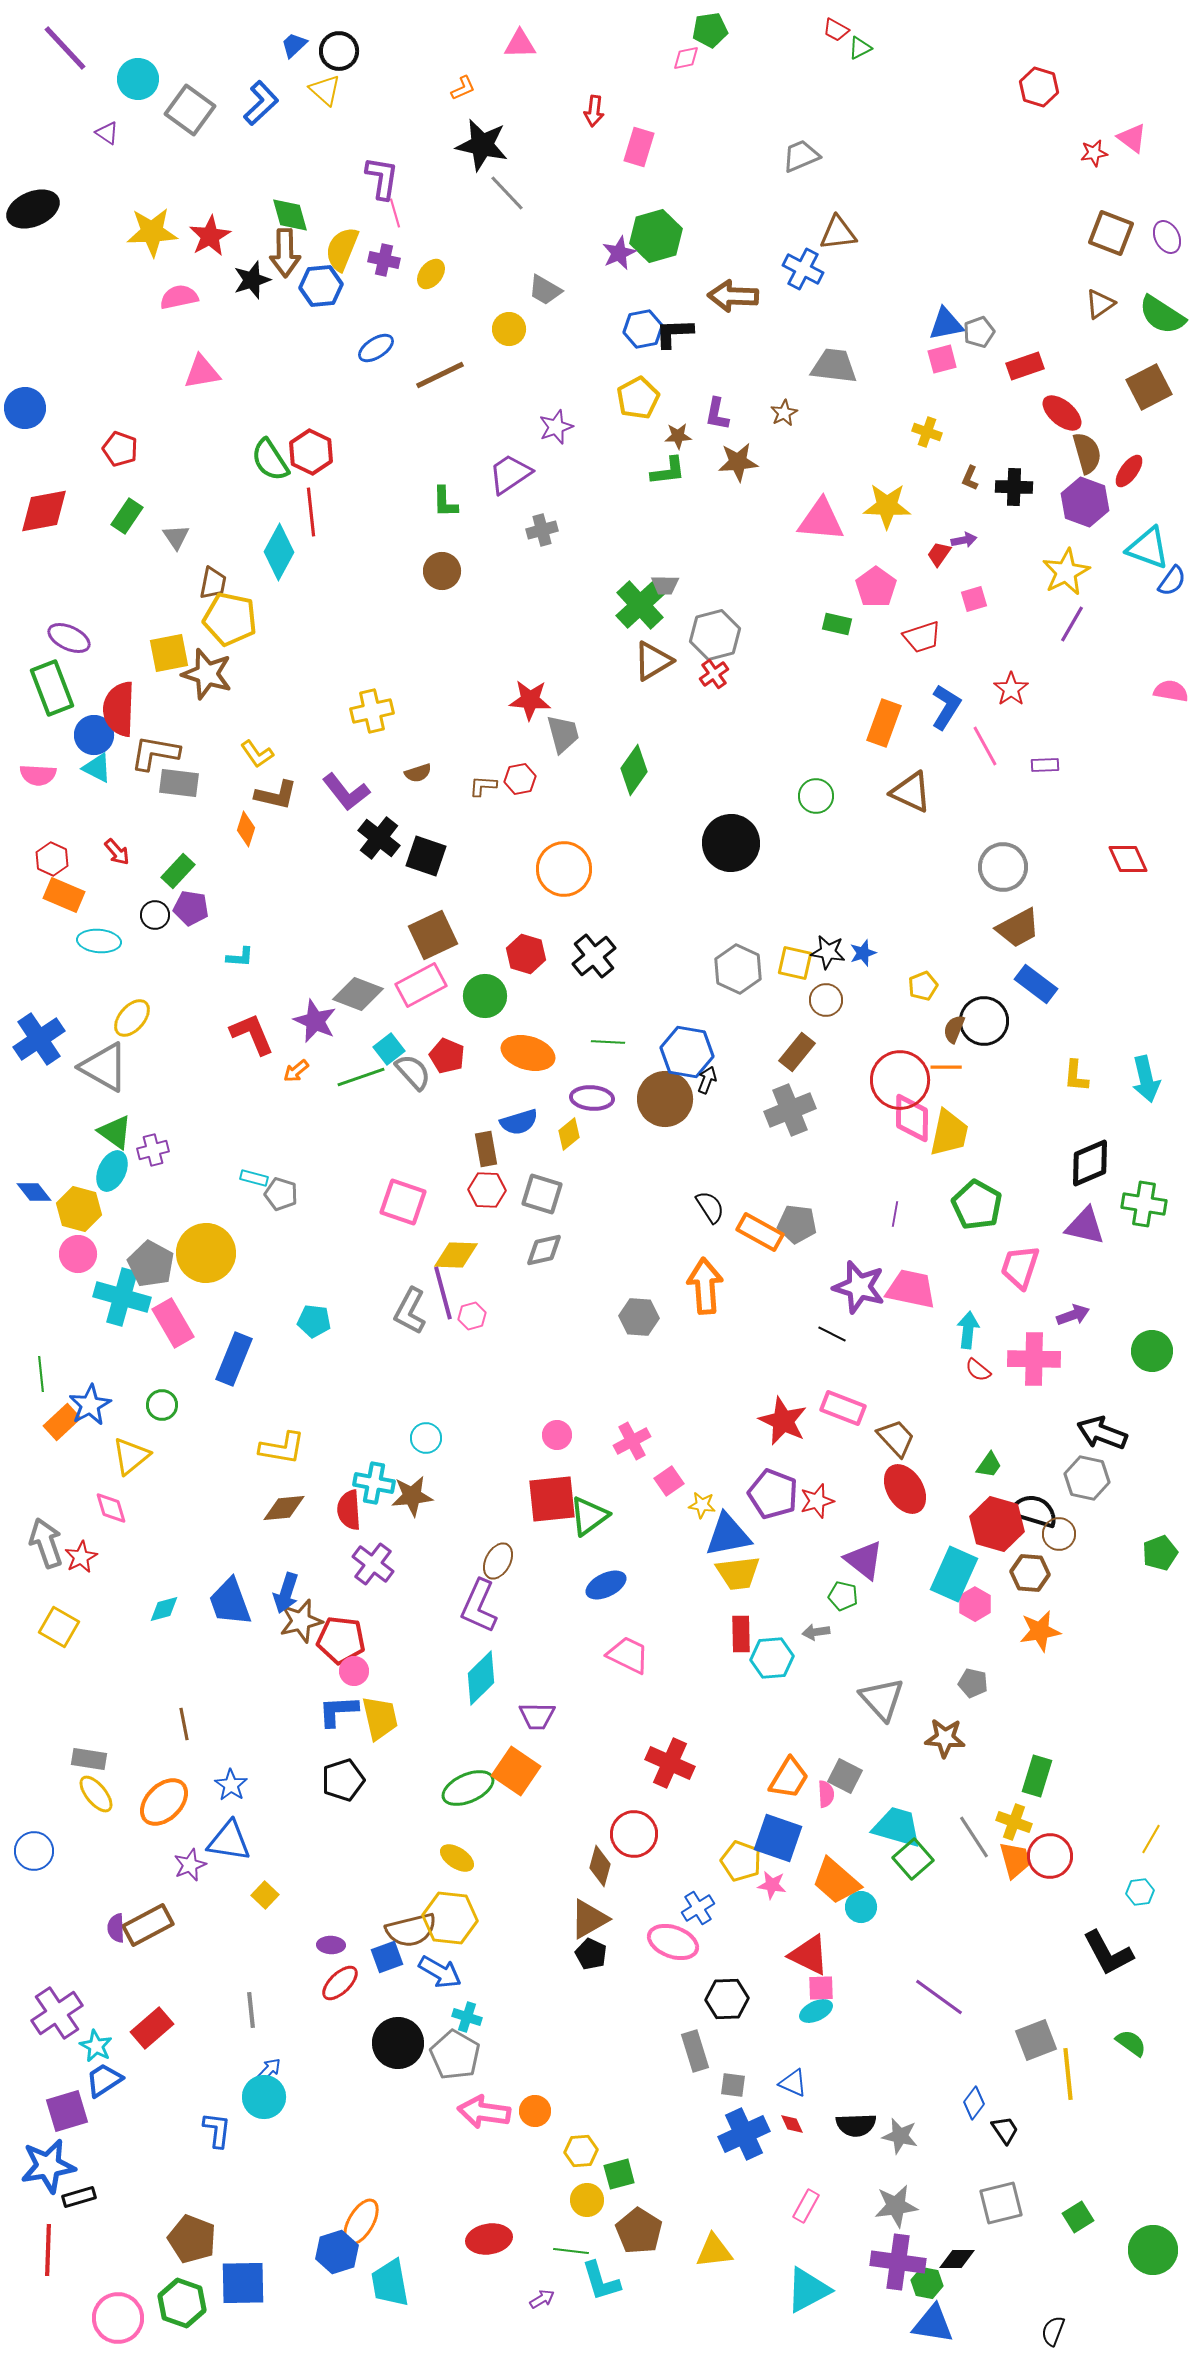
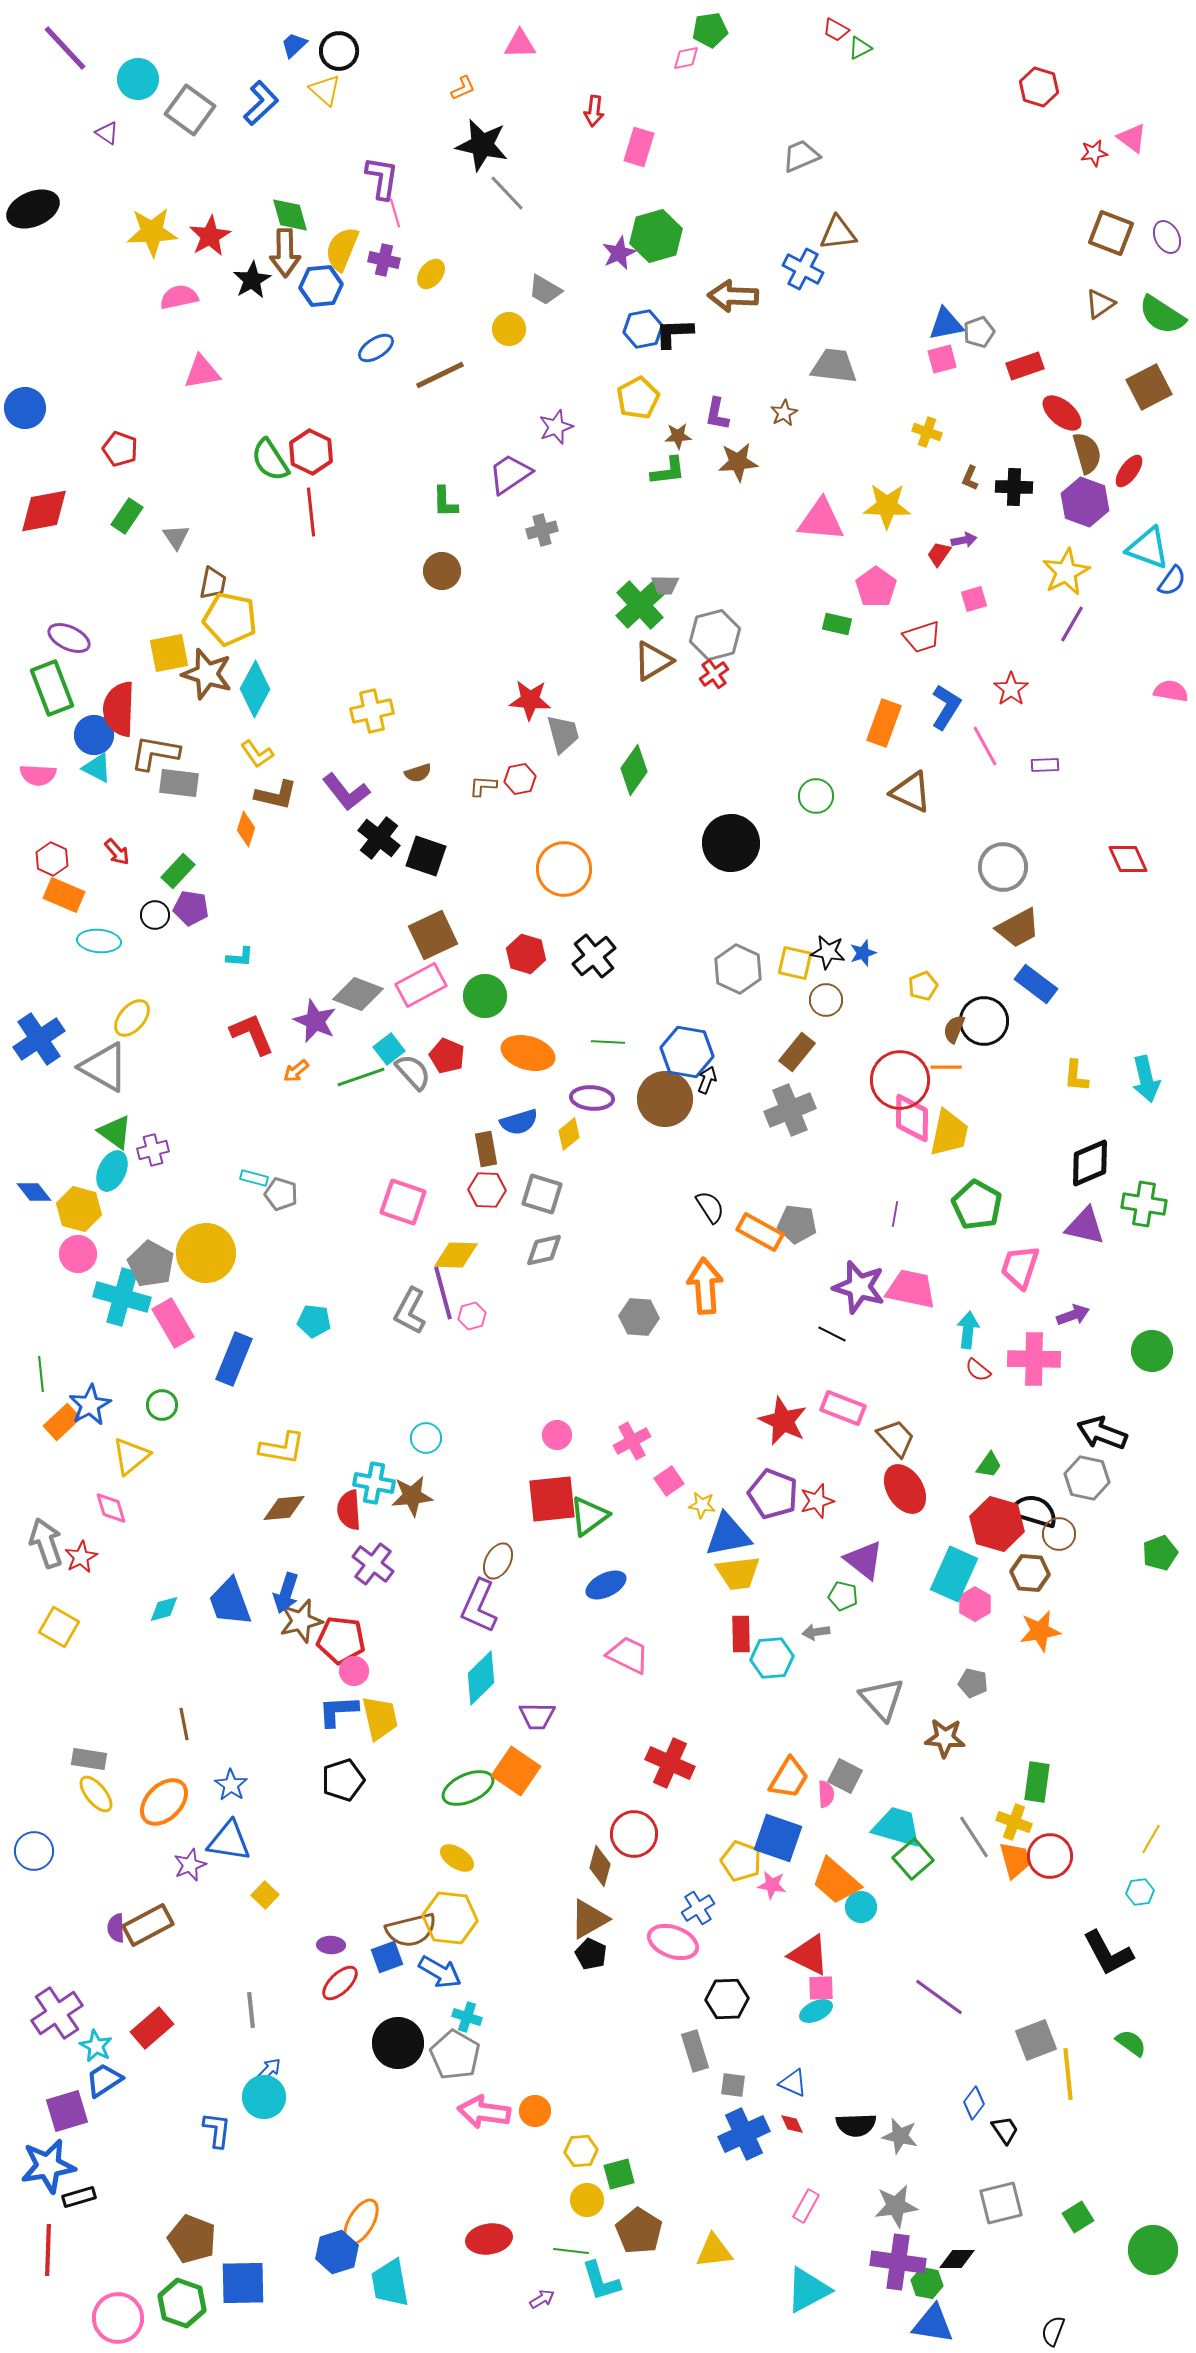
black star at (252, 280): rotated 12 degrees counterclockwise
cyan diamond at (279, 552): moved 24 px left, 137 px down
green rectangle at (1037, 1776): moved 6 px down; rotated 9 degrees counterclockwise
